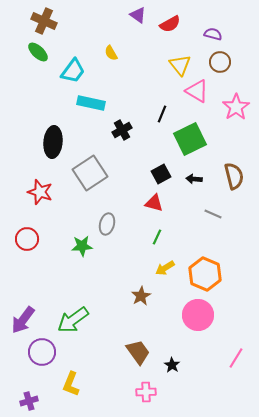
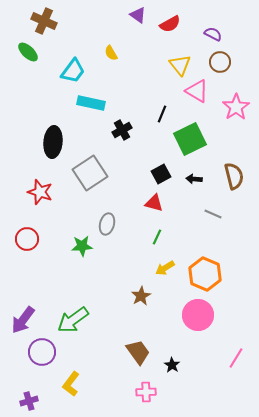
purple semicircle: rotated 12 degrees clockwise
green ellipse: moved 10 px left
yellow L-shape: rotated 15 degrees clockwise
